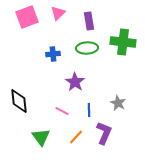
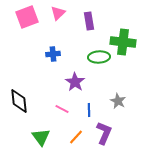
green ellipse: moved 12 px right, 9 px down
gray star: moved 2 px up
pink line: moved 2 px up
